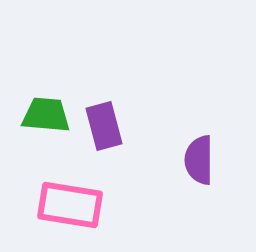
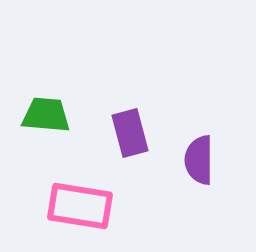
purple rectangle: moved 26 px right, 7 px down
pink rectangle: moved 10 px right, 1 px down
